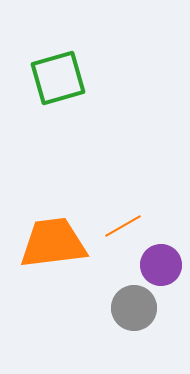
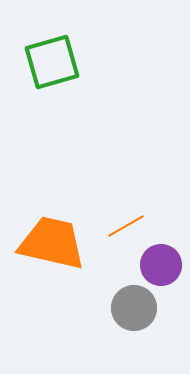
green square: moved 6 px left, 16 px up
orange line: moved 3 px right
orange trapezoid: moved 1 px left; rotated 20 degrees clockwise
